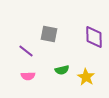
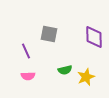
purple line: rotated 28 degrees clockwise
green semicircle: moved 3 px right
yellow star: rotated 18 degrees clockwise
